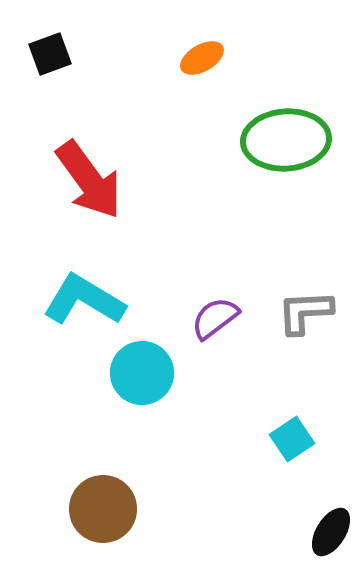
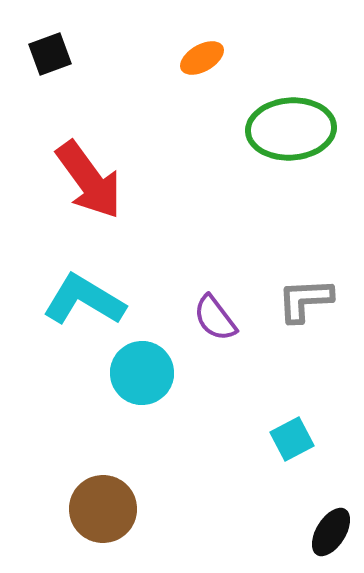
green ellipse: moved 5 px right, 11 px up
gray L-shape: moved 12 px up
purple semicircle: rotated 90 degrees counterclockwise
cyan square: rotated 6 degrees clockwise
